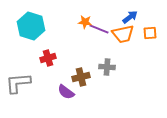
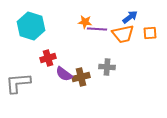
purple line: moved 2 px left; rotated 18 degrees counterclockwise
purple semicircle: moved 2 px left, 18 px up
